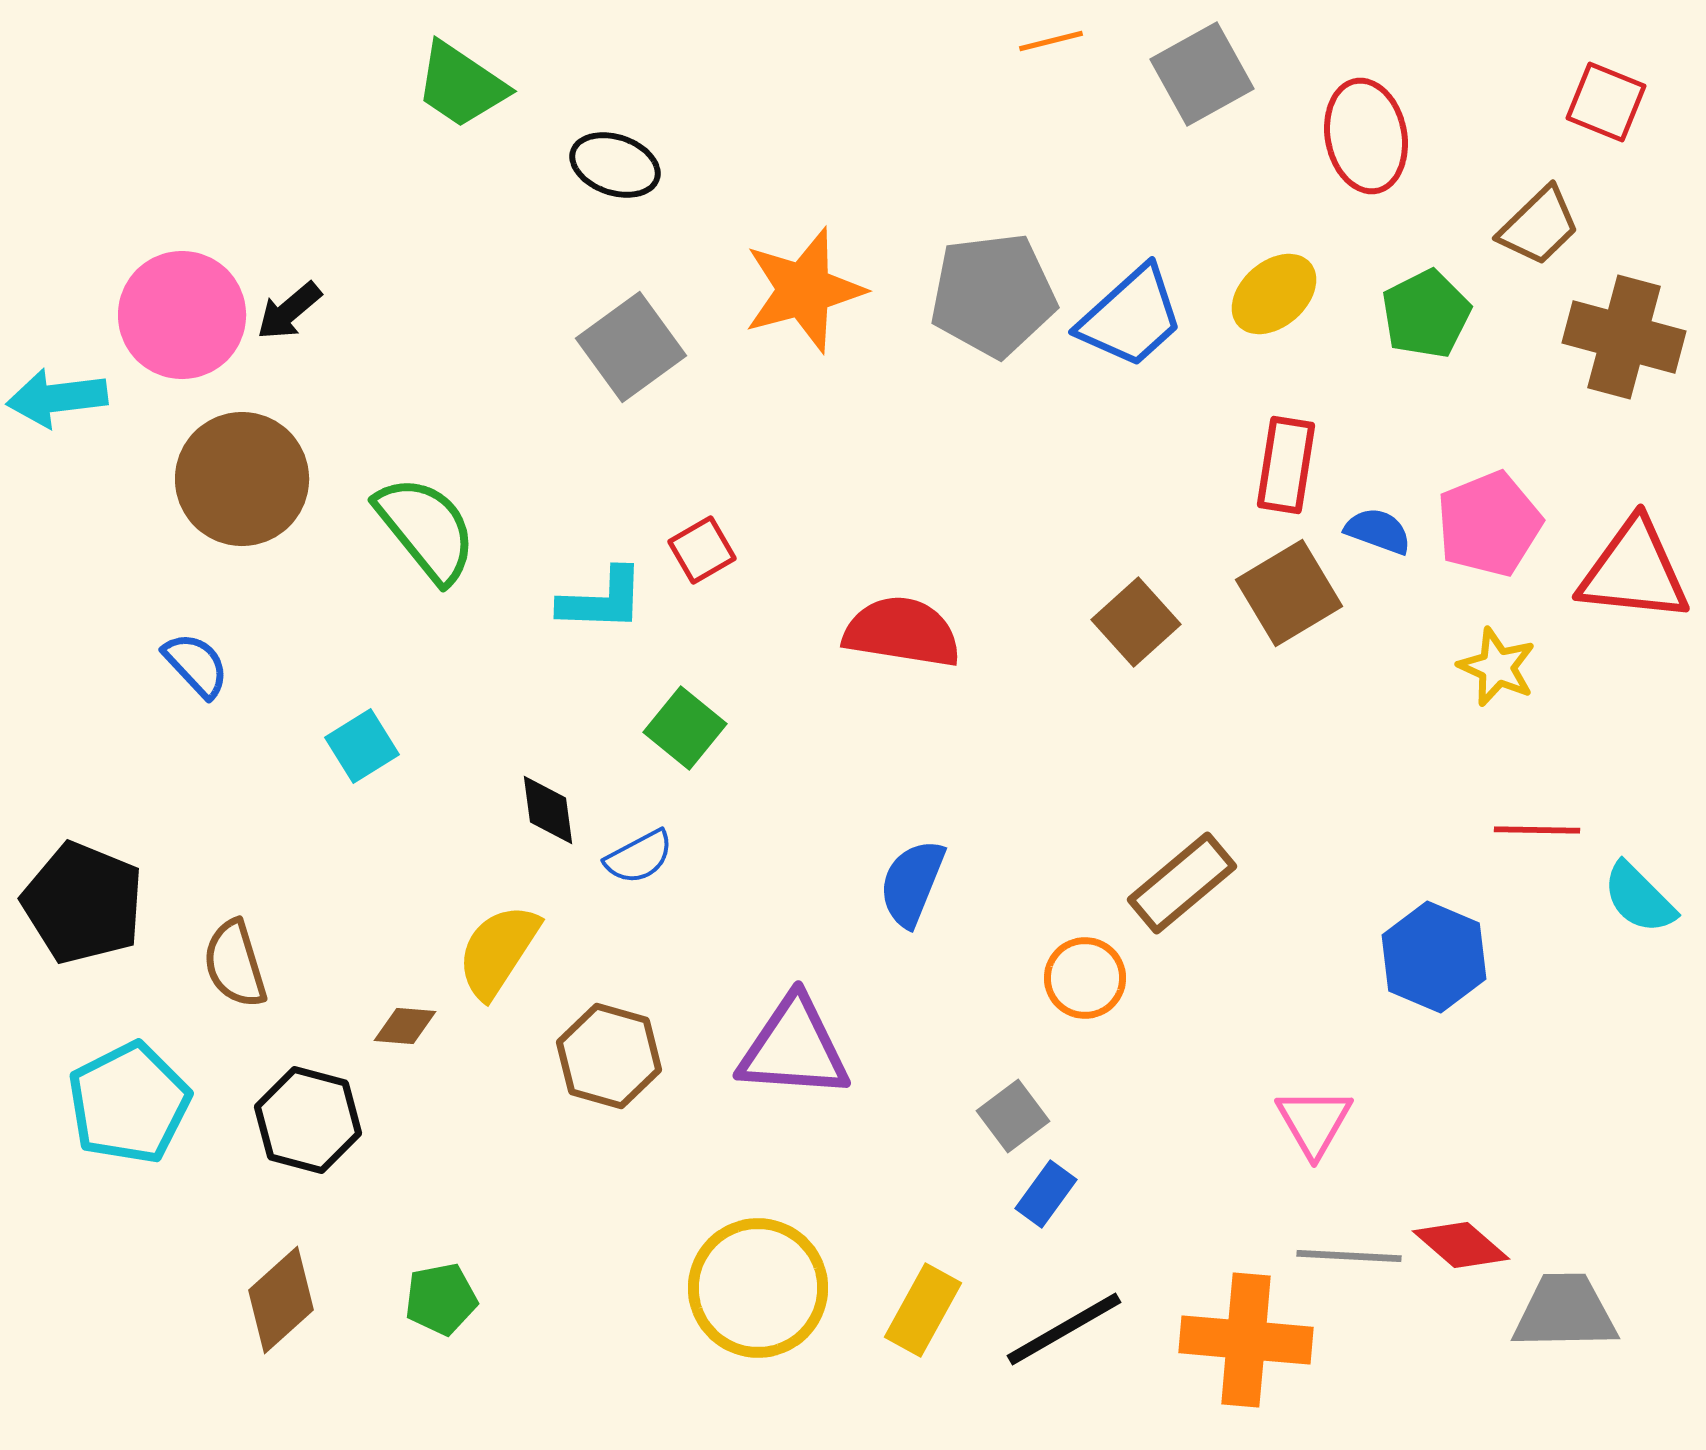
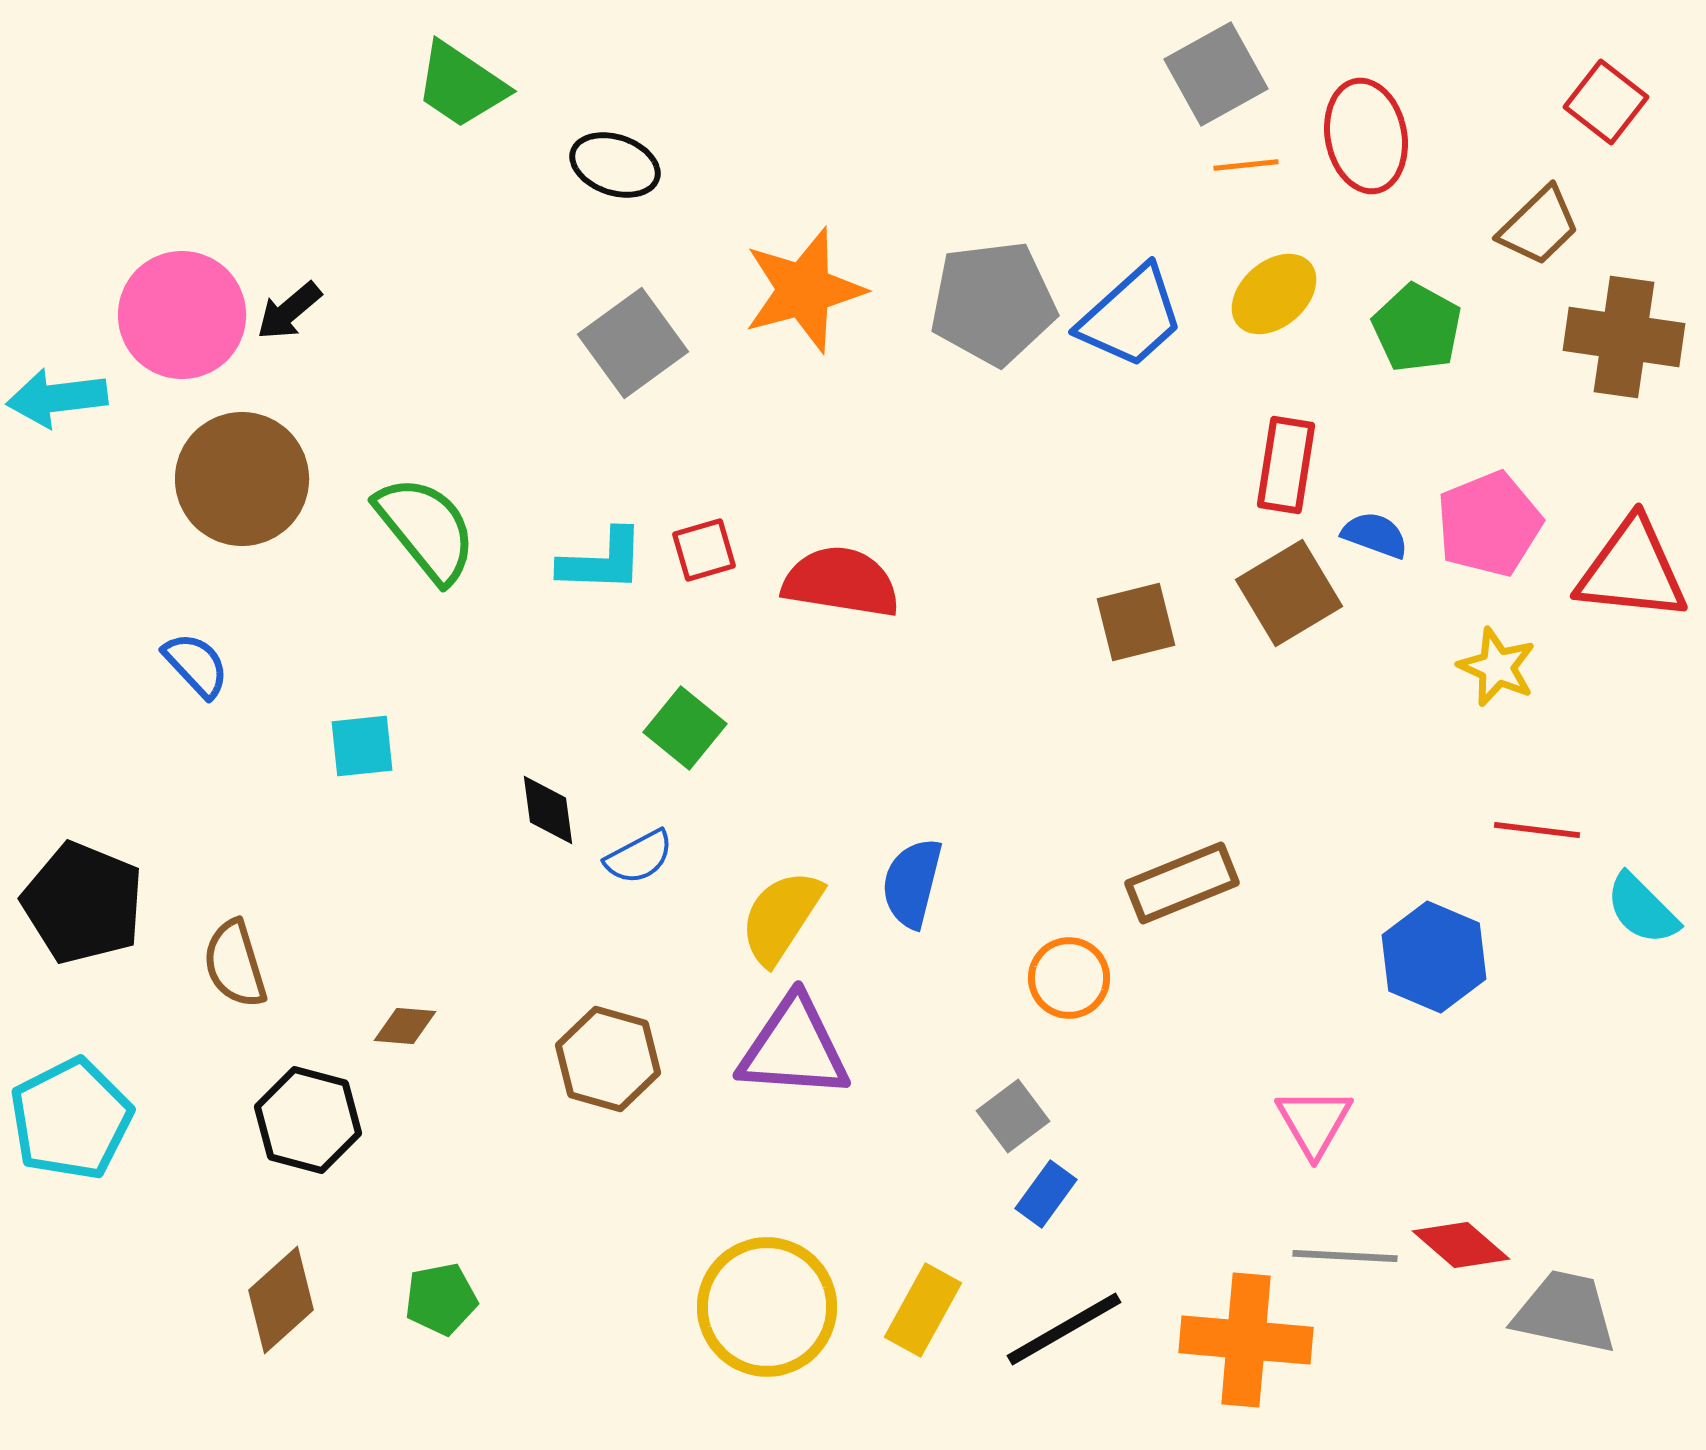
orange line at (1051, 41): moved 195 px right, 124 px down; rotated 8 degrees clockwise
gray square at (1202, 74): moved 14 px right
red square at (1606, 102): rotated 16 degrees clockwise
gray pentagon at (993, 295): moved 8 px down
green pentagon at (1426, 314): moved 9 px left, 14 px down; rotated 16 degrees counterclockwise
brown cross at (1624, 337): rotated 7 degrees counterclockwise
gray square at (631, 347): moved 2 px right, 4 px up
blue semicircle at (1378, 531): moved 3 px left, 4 px down
red square at (702, 550): moved 2 px right; rotated 14 degrees clockwise
red triangle at (1634, 571): moved 2 px left, 1 px up
cyan L-shape at (602, 600): moved 39 px up
brown square at (1136, 622): rotated 28 degrees clockwise
red semicircle at (902, 632): moved 61 px left, 50 px up
cyan square at (362, 746): rotated 26 degrees clockwise
red line at (1537, 830): rotated 6 degrees clockwise
blue semicircle at (912, 883): rotated 8 degrees counterclockwise
brown rectangle at (1182, 883): rotated 18 degrees clockwise
cyan semicircle at (1639, 898): moved 3 px right, 11 px down
yellow semicircle at (498, 951): moved 283 px right, 34 px up
orange circle at (1085, 978): moved 16 px left
brown hexagon at (609, 1056): moved 1 px left, 3 px down
cyan pentagon at (129, 1103): moved 58 px left, 16 px down
gray line at (1349, 1256): moved 4 px left
yellow circle at (758, 1288): moved 9 px right, 19 px down
gray trapezoid at (1565, 1312): rotated 13 degrees clockwise
